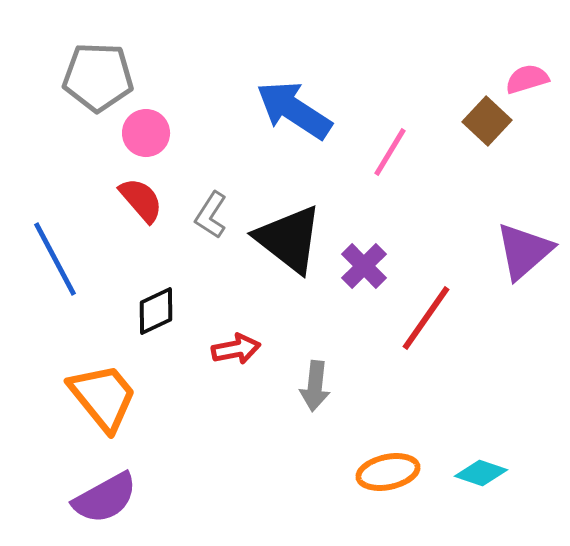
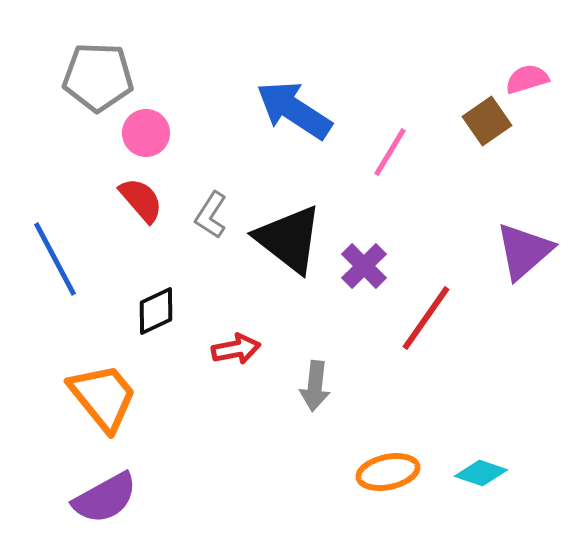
brown square: rotated 12 degrees clockwise
